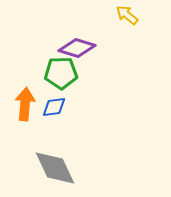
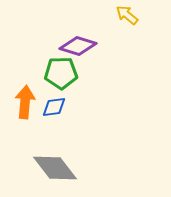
purple diamond: moved 1 px right, 2 px up
orange arrow: moved 2 px up
gray diamond: rotated 12 degrees counterclockwise
